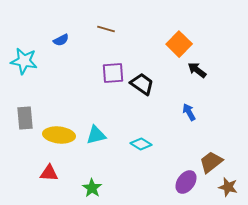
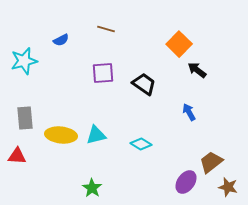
cyan star: rotated 24 degrees counterclockwise
purple square: moved 10 px left
black trapezoid: moved 2 px right
yellow ellipse: moved 2 px right
red triangle: moved 32 px left, 17 px up
